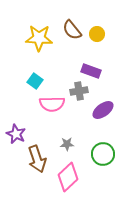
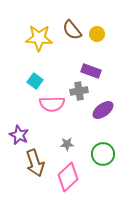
purple star: moved 3 px right, 1 px down
brown arrow: moved 2 px left, 4 px down
